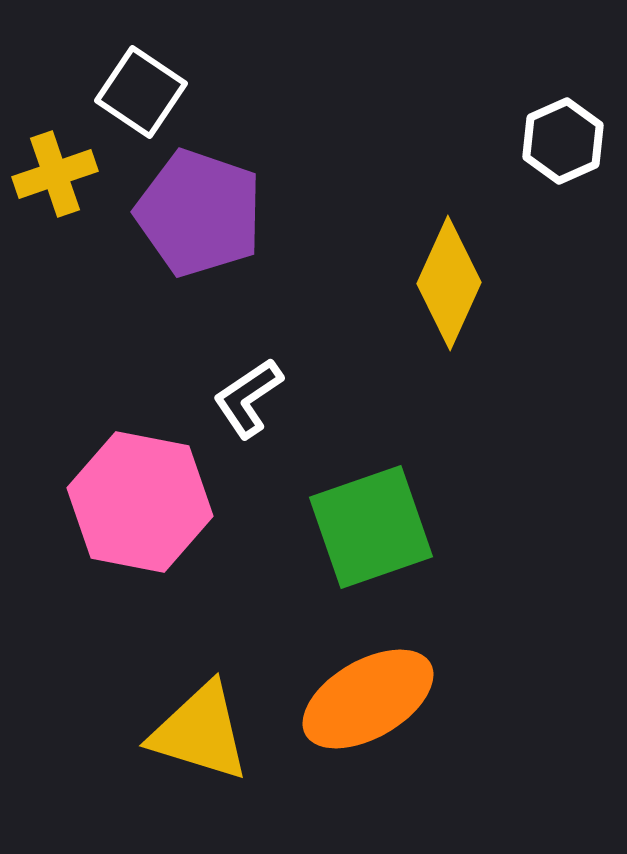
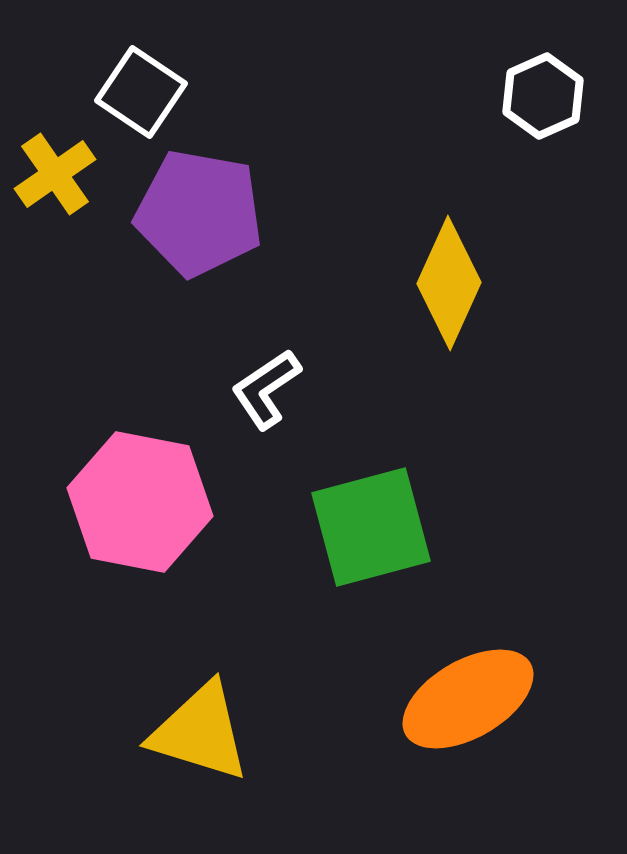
white hexagon: moved 20 px left, 45 px up
yellow cross: rotated 16 degrees counterclockwise
purple pentagon: rotated 9 degrees counterclockwise
white L-shape: moved 18 px right, 9 px up
green square: rotated 4 degrees clockwise
orange ellipse: moved 100 px right
